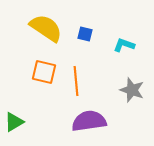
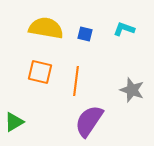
yellow semicircle: rotated 24 degrees counterclockwise
cyan L-shape: moved 16 px up
orange square: moved 4 px left
orange line: rotated 12 degrees clockwise
purple semicircle: rotated 48 degrees counterclockwise
